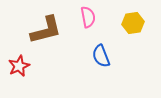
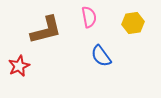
pink semicircle: moved 1 px right
blue semicircle: rotated 15 degrees counterclockwise
